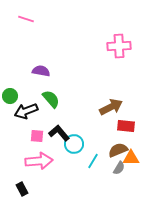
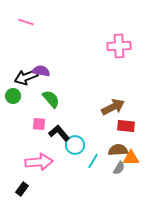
pink line: moved 3 px down
green circle: moved 3 px right
brown arrow: moved 2 px right
black arrow: moved 34 px up
pink square: moved 2 px right, 12 px up
cyan circle: moved 1 px right, 1 px down
brown semicircle: rotated 18 degrees clockwise
pink arrow: moved 1 px down
black rectangle: rotated 64 degrees clockwise
